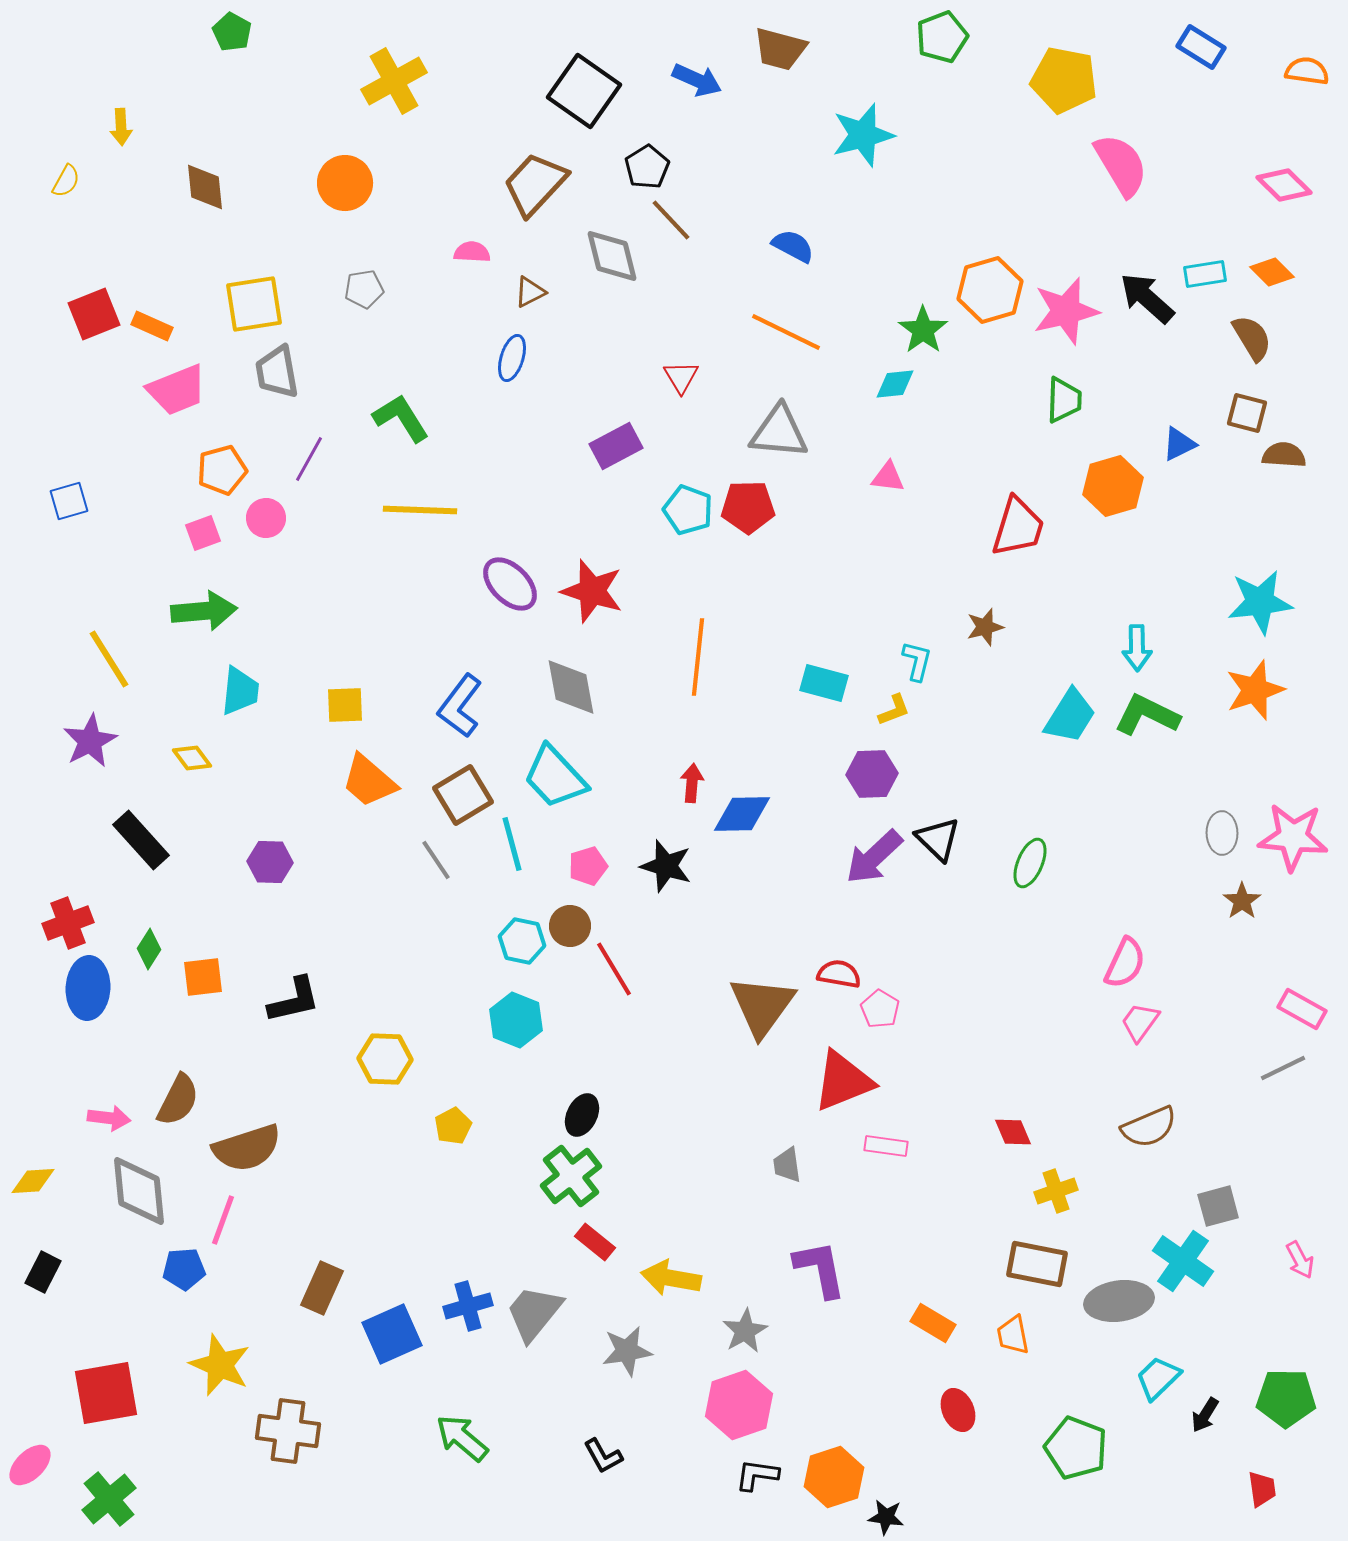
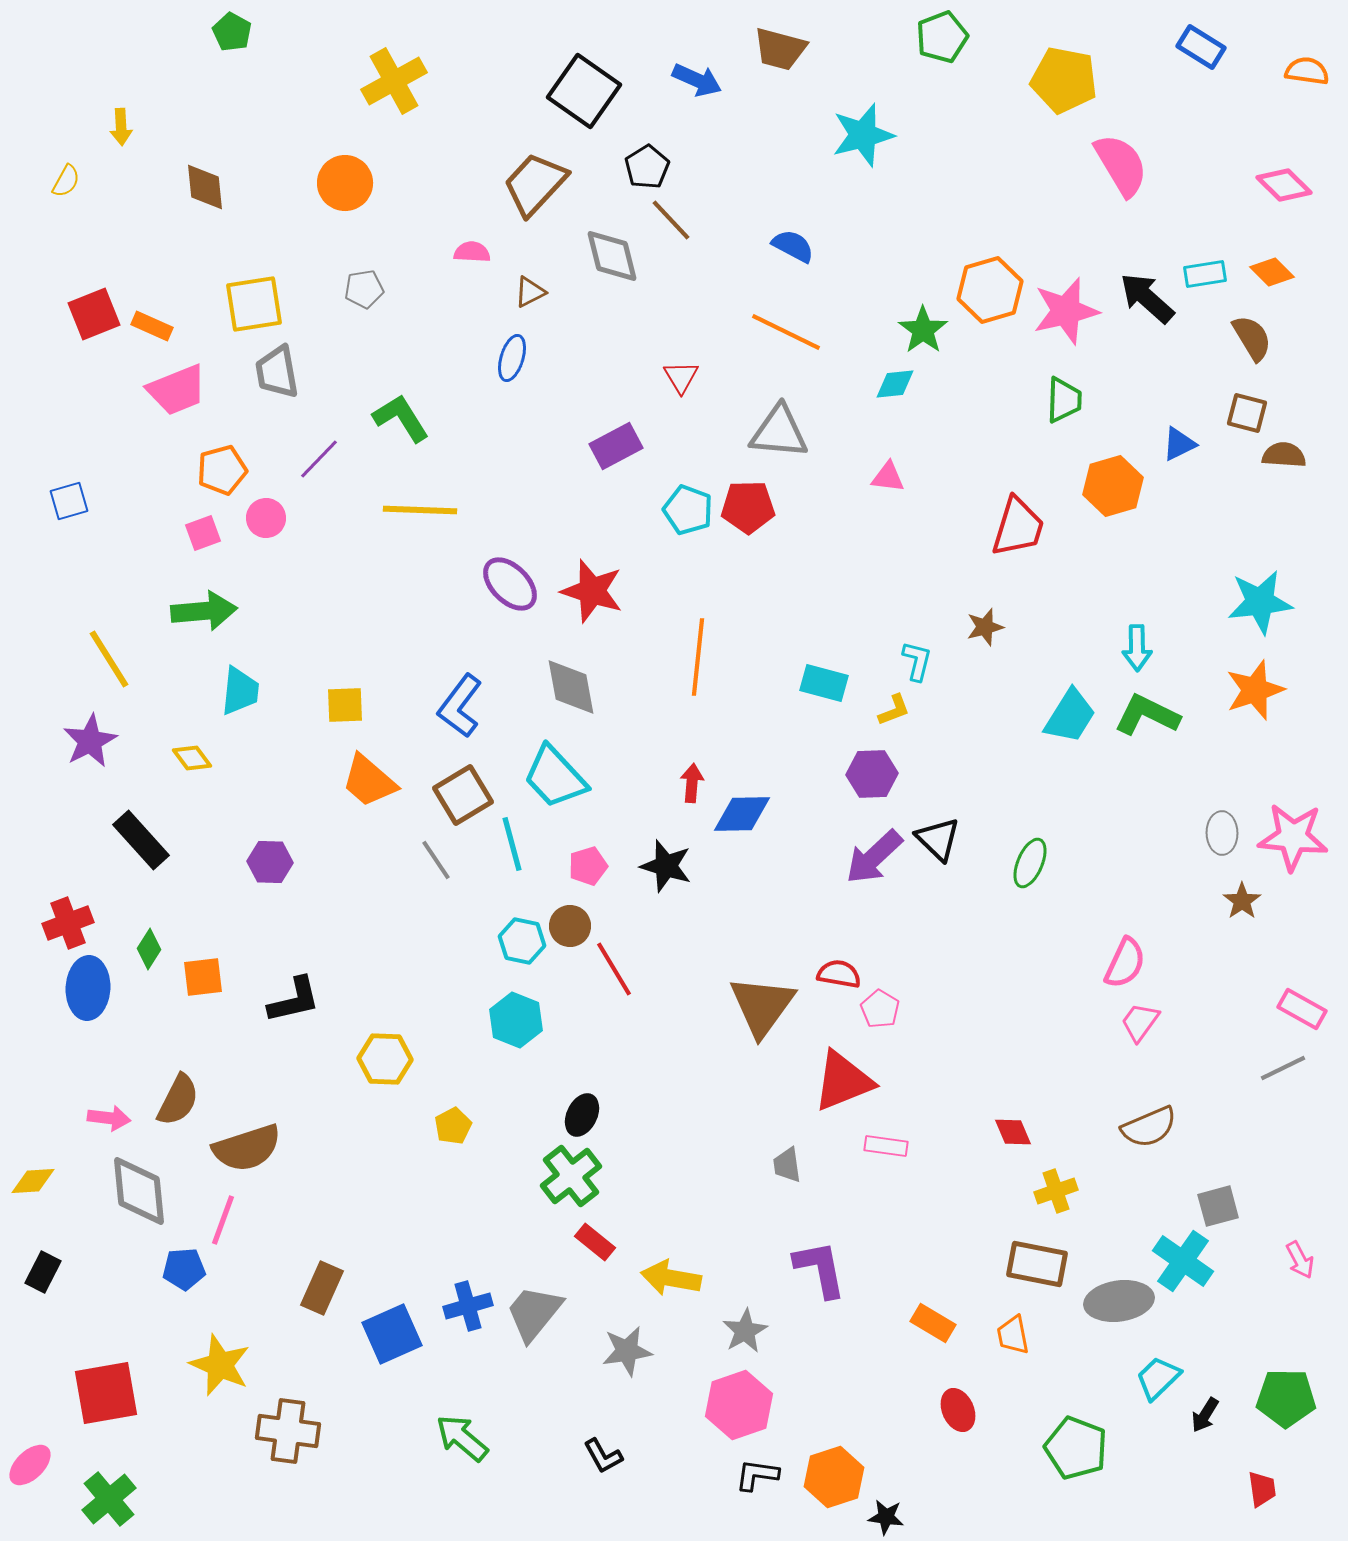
purple line at (309, 459): moved 10 px right; rotated 15 degrees clockwise
